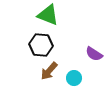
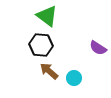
green triangle: moved 1 px left, 1 px down; rotated 15 degrees clockwise
purple semicircle: moved 4 px right, 6 px up
brown arrow: rotated 90 degrees clockwise
